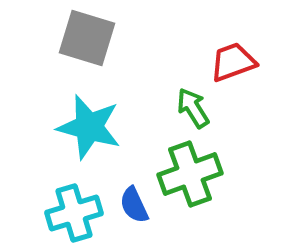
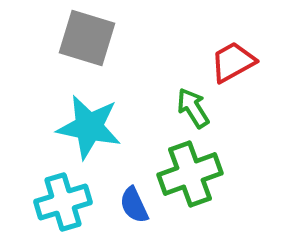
red trapezoid: rotated 9 degrees counterclockwise
cyan star: rotated 4 degrees counterclockwise
cyan cross: moved 11 px left, 11 px up
